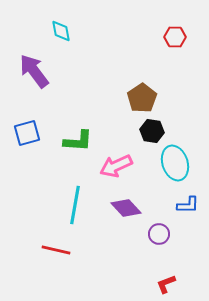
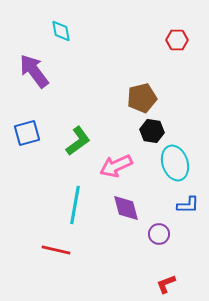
red hexagon: moved 2 px right, 3 px down
brown pentagon: rotated 20 degrees clockwise
green L-shape: rotated 40 degrees counterclockwise
purple diamond: rotated 28 degrees clockwise
